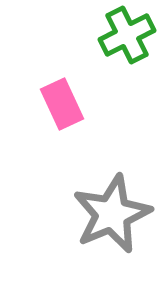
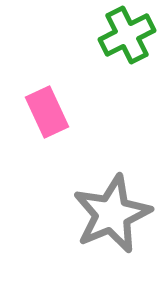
pink rectangle: moved 15 px left, 8 px down
